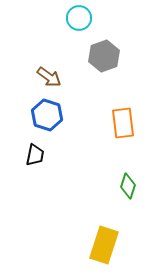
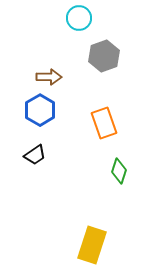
brown arrow: rotated 35 degrees counterclockwise
blue hexagon: moved 7 px left, 5 px up; rotated 12 degrees clockwise
orange rectangle: moved 19 px left; rotated 12 degrees counterclockwise
black trapezoid: rotated 45 degrees clockwise
green diamond: moved 9 px left, 15 px up
yellow rectangle: moved 12 px left
